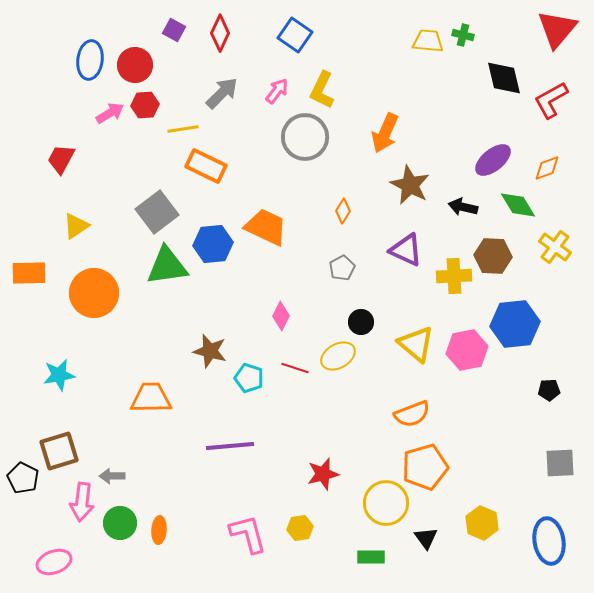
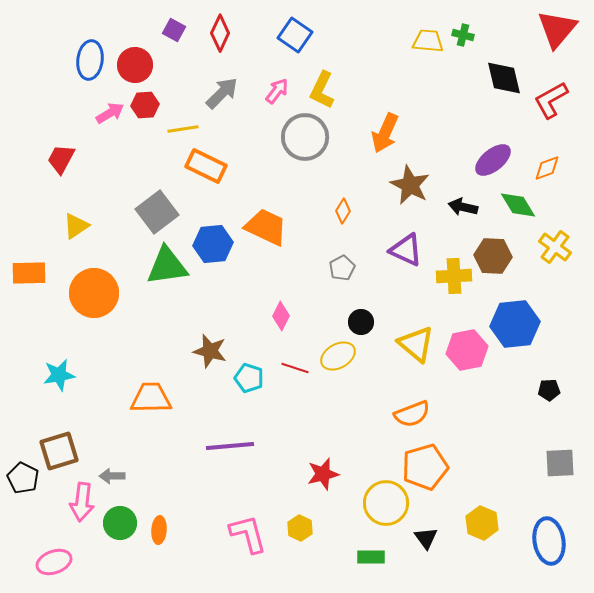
yellow hexagon at (300, 528): rotated 25 degrees counterclockwise
